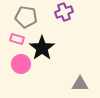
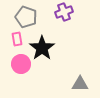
gray pentagon: rotated 10 degrees clockwise
pink rectangle: rotated 64 degrees clockwise
